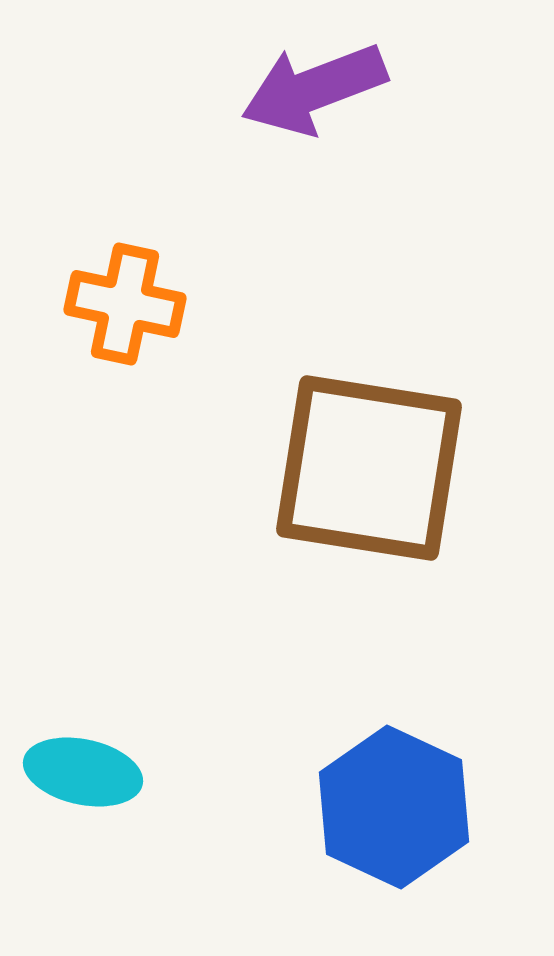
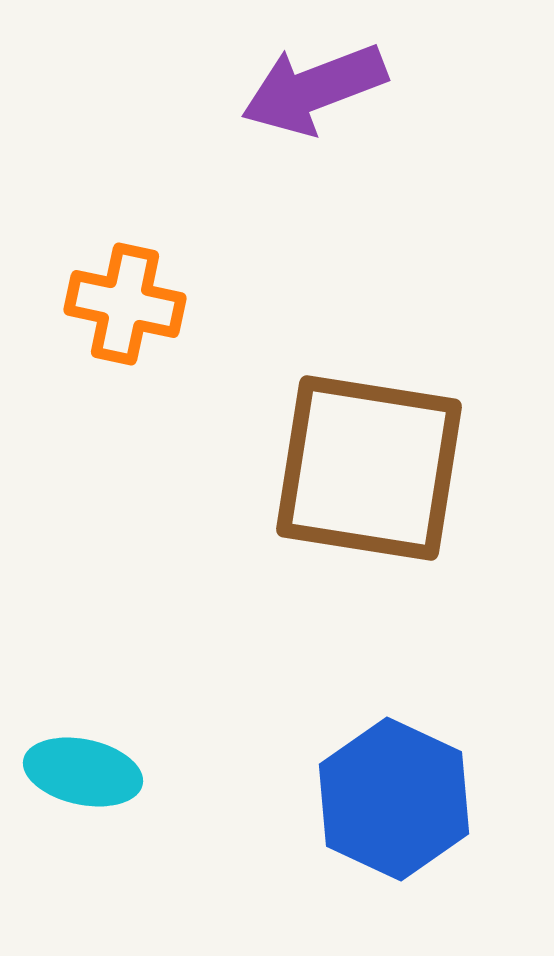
blue hexagon: moved 8 px up
